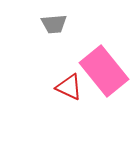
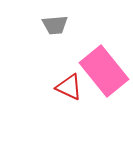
gray trapezoid: moved 1 px right, 1 px down
